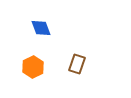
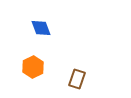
brown rectangle: moved 15 px down
